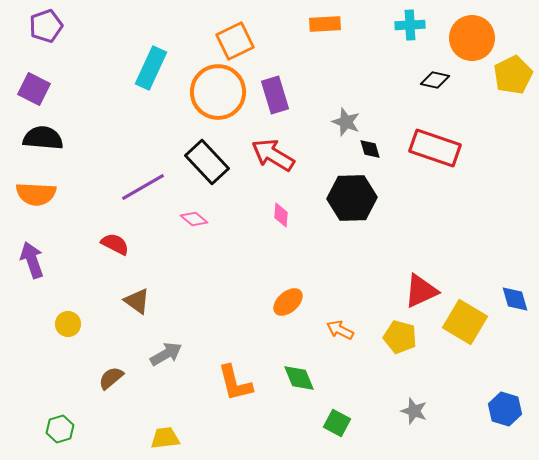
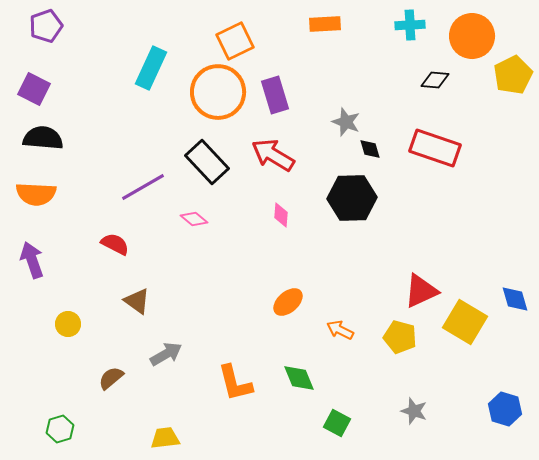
orange circle at (472, 38): moved 2 px up
black diamond at (435, 80): rotated 8 degrees counterclockwise
